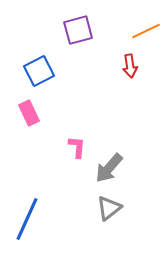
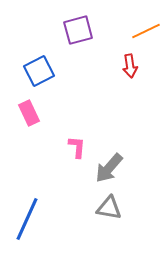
gray triangle: rotated 48 degrees clockwise
